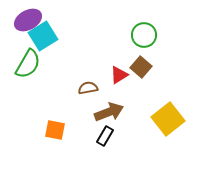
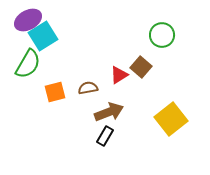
green circle: moved 18 px right
yellow square: moved 3 px right
orange square: moved 38 px up; rotated 25 degrees counterclockwise
